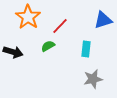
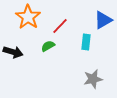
blue triangle: rotated 12 degrees counterclockwise
cyan rectangle: moved 7 px up
